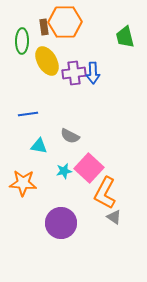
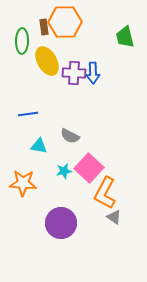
purple cross: rotated 10 degrees clockwise
